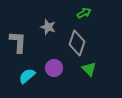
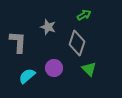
green arrow: moved 2 px down
